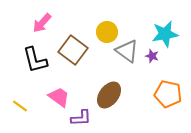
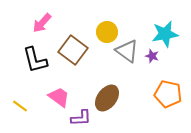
brown ellipse: moved 2 px left, 3 px down
